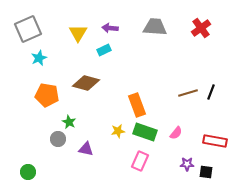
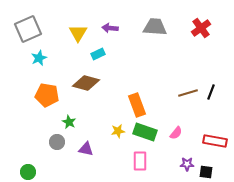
cyan rectangle: moved 6 px left, 4 px down
gray circle: moved 1 px left, 3 px down
pink rectangle: rotated 24 degrees counterclockwise
